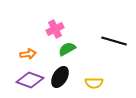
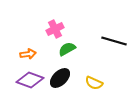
black ellipse: moved 1 px down; rotated 15 degrees clockwise
yellow semicircle: rotated 24 degrees clockwise
